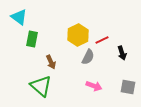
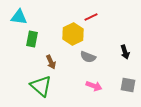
cyan triangle: rotated 30 degrees counterclockwise
yellow hexagon: moved 5 px left, 1 px up
red line: moved 11 px left, 23 px up
black arrow: moved 3 px right, 1 px up
gray semicircle: rotated 84 degrees clockwise
gray square: moved 2 px up
